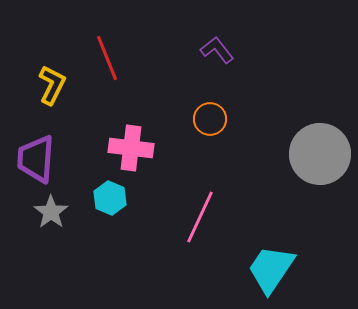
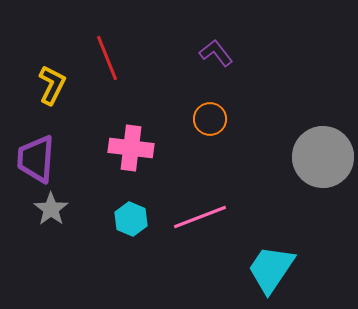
purple L-shape: moved 1 px left, 3 px down
gray circle: moved 3 px right, 3 px down
cyan hexagon: moved 21 px right, 21 px down
gray star: moved 3 px up
pink line: rotated 44 degrees clockwise
